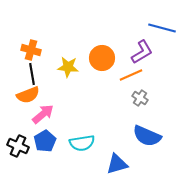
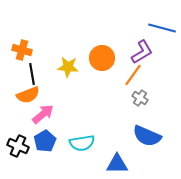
orange cross: moved 9 px left
orange line: moved 2 px right; rotated 30 degrees counterclockwise
blue triangle: rotated 15 degrees clockwise
